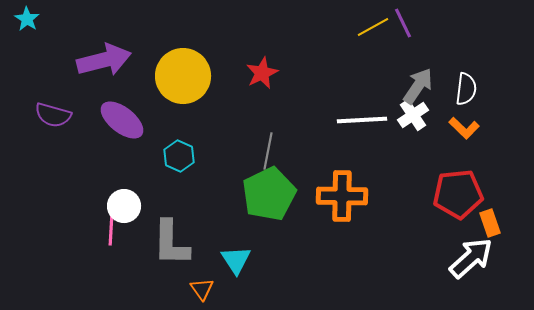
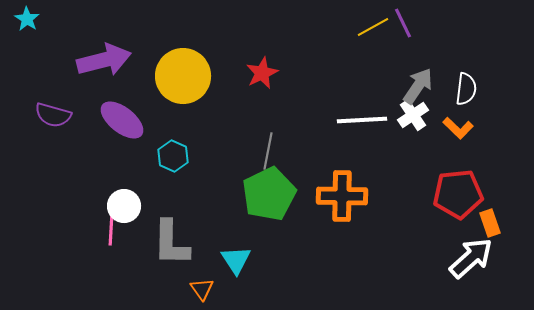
orange L-shape: moved 6 px left
cyan hexagon: moved 6 px left
